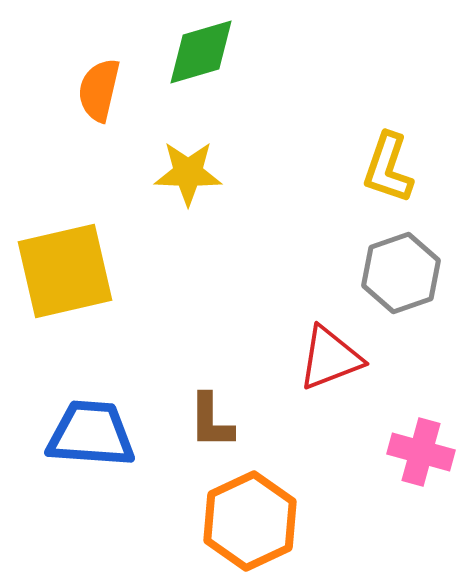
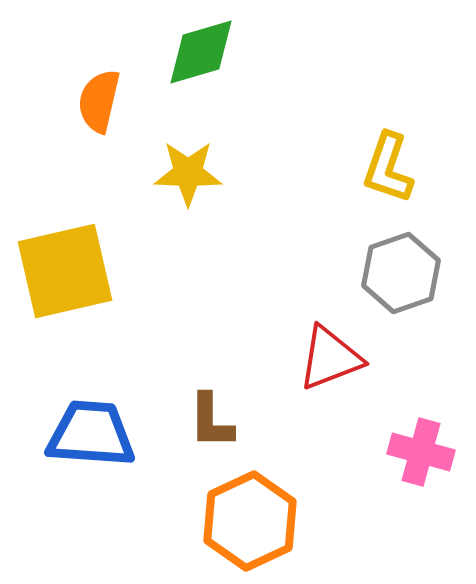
orange semicircle: moved 11 px down
